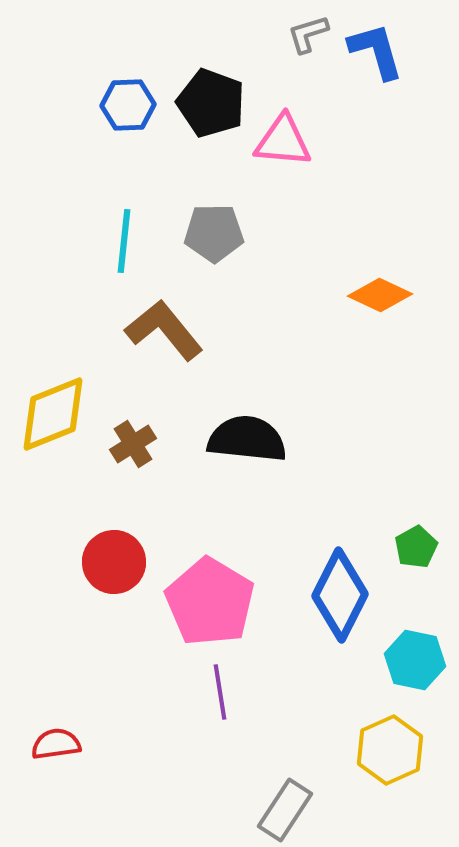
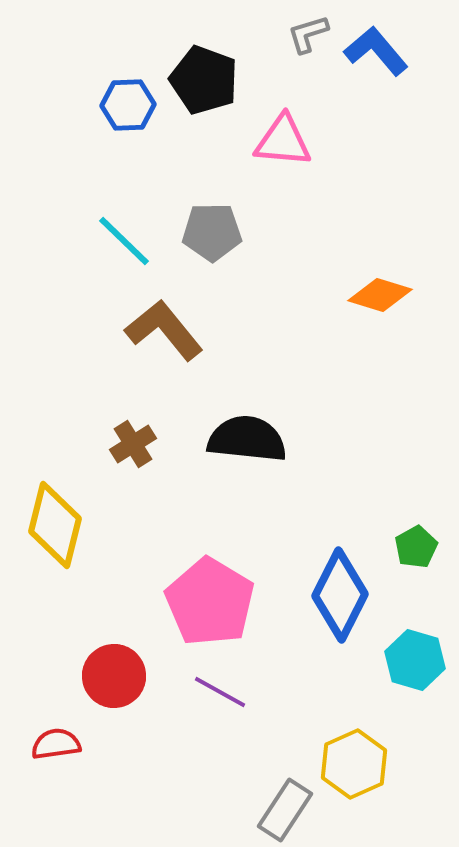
blue L-shape: rotated 24 degrees counterclockwise
black pentagon: moved 7 px left, 23 px up
gray pentagon: moved 2 px left, 1 px up
cyan line: rotated 52 degrees counterclockwise
orange diamond: rotated 8 degrees counterclockwise
yellow diamond: moved 2 px right, 111 px down; rotated 54 degrees counterclockwise
red circle: moved 114 px down
cyan hexagon: rotated 4 degrees clockwise
purple line: rotated 52 degrees counterclockwise
yellow hexagon: moved 36 px left, 14 px down
